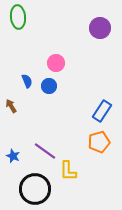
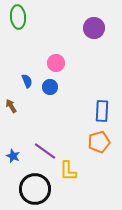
purple circle: moved 6 px left
blue circle: moved 1 px right, 1 px down
blue rectangle: rotated 30 degrees counterclockwise
